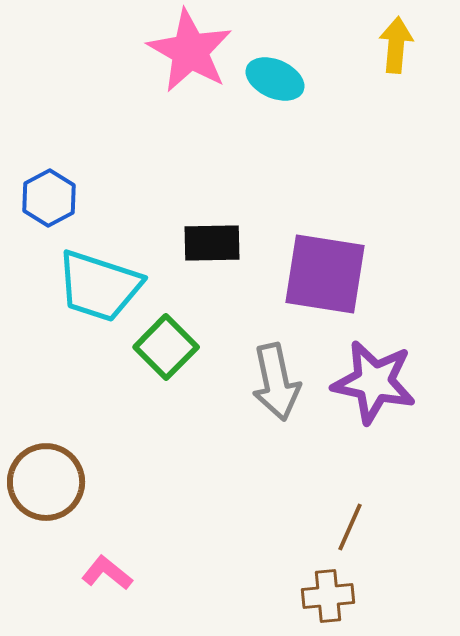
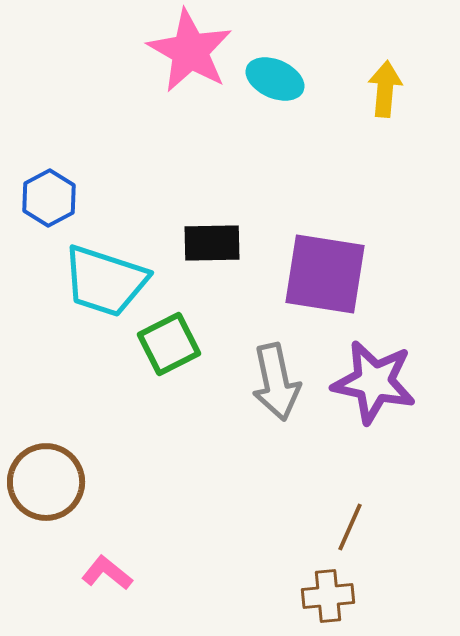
yellow arrow: moved 11 px left, 44 px down
cyan trapezoid: moved 6 px right, 5 px up
green square: moved 3 px right, 3 px up; rotated 18 degrees clockwise
